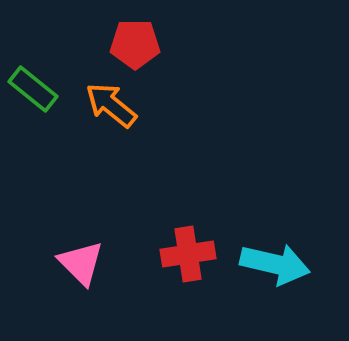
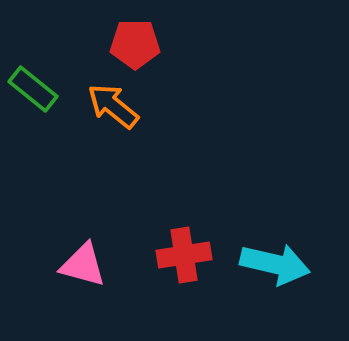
orange arrow: moved 2 px right, 1 px down
red cross: moved 4 px left, 1 px down
pink triangle: moved 2 px right, 2 px down; rotated 30 degrees counterclockwise
